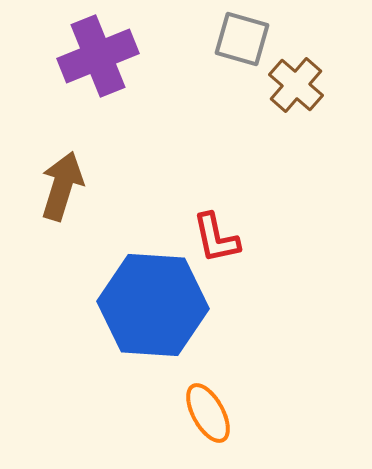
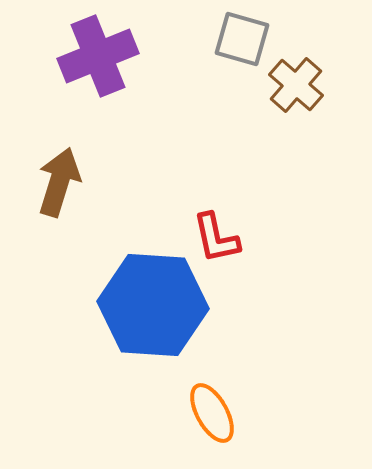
brown arrow: moved 3 px left, 4 px up
orange ellipse: moved 4 px right
